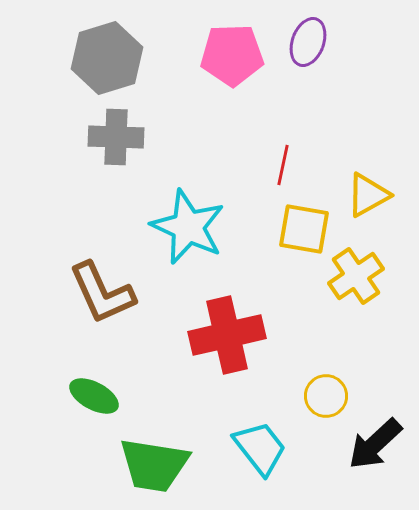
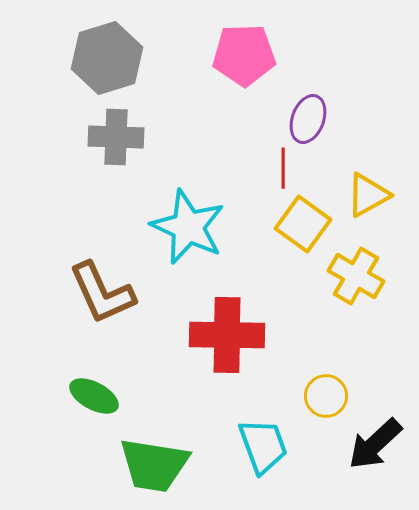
purple ellipse: moved 77 px down
pink pentagon: moved 12 px right
red line: moved 3 px down; rotated 12 degrees counterclockwise
yellow square: moved 1 px left, 5 px up; rotated 26 degrees clockwise
yellow cross: rotated 26 degrees counterclockwise
red cross: rotated 14 degrees clockwise
cyan trapezoid: moved 3 px right, 2 px up; rotated 18 degrees clockwise
